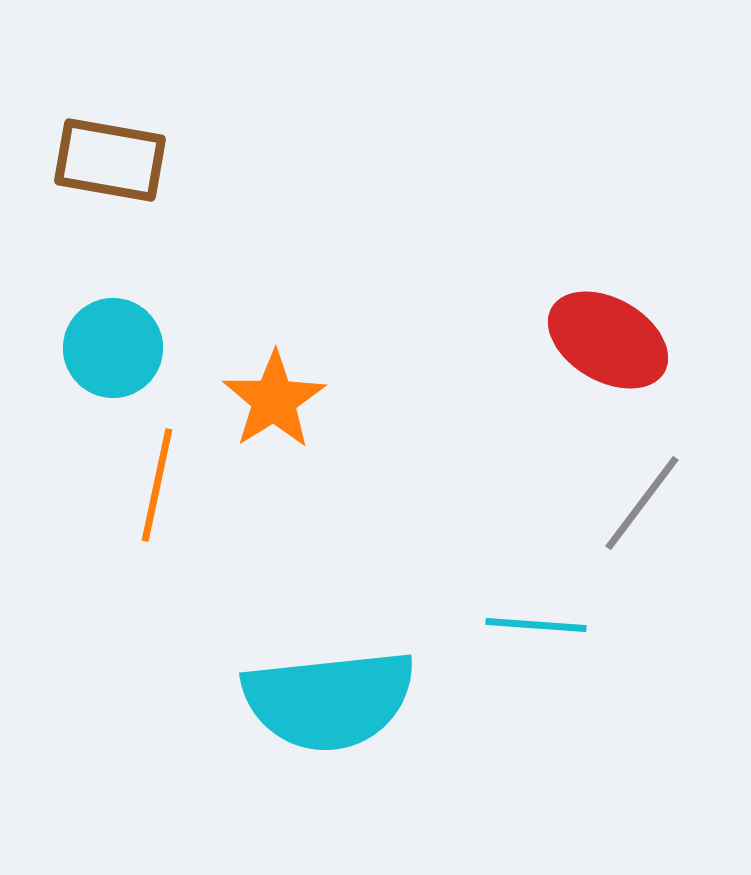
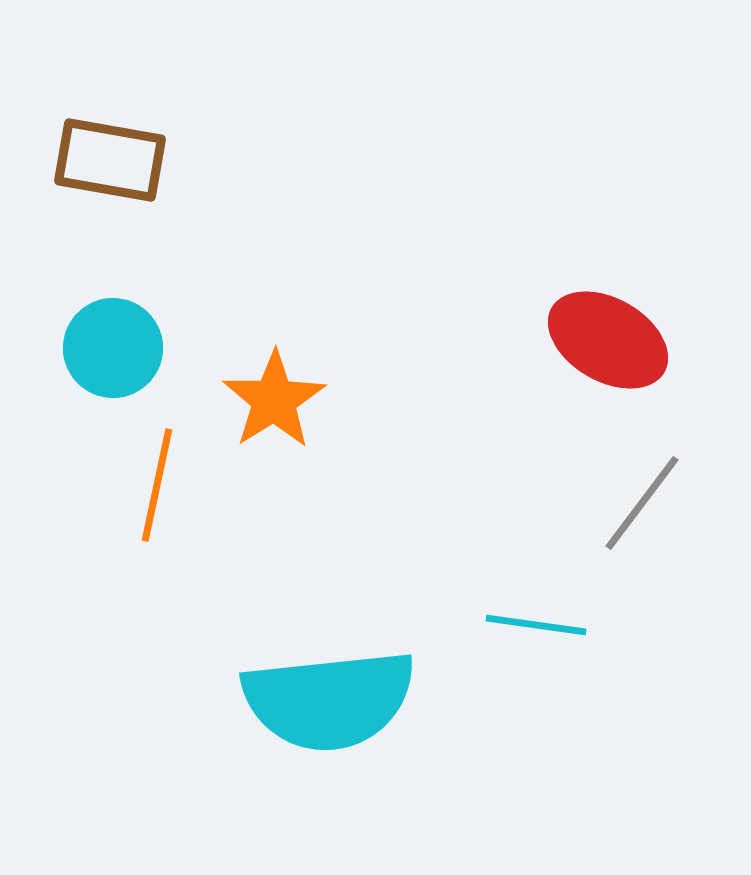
cyan line: rotated 4 degrees clockwise
